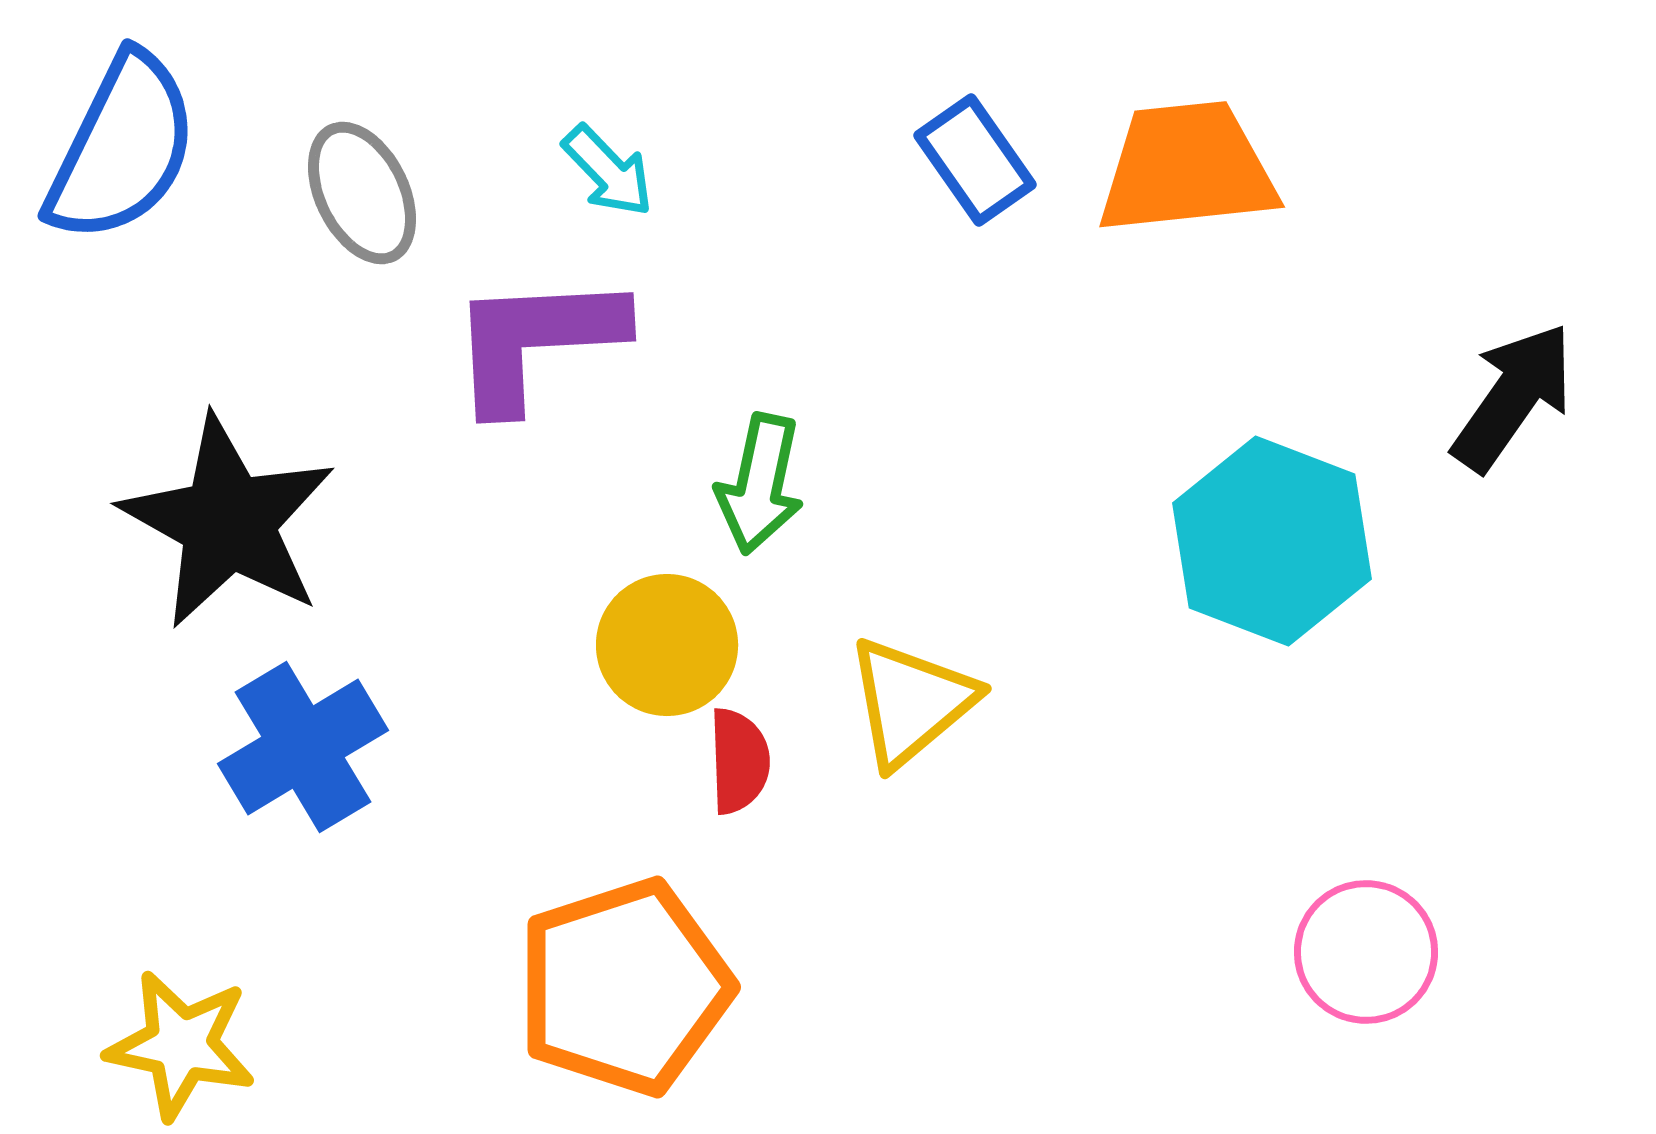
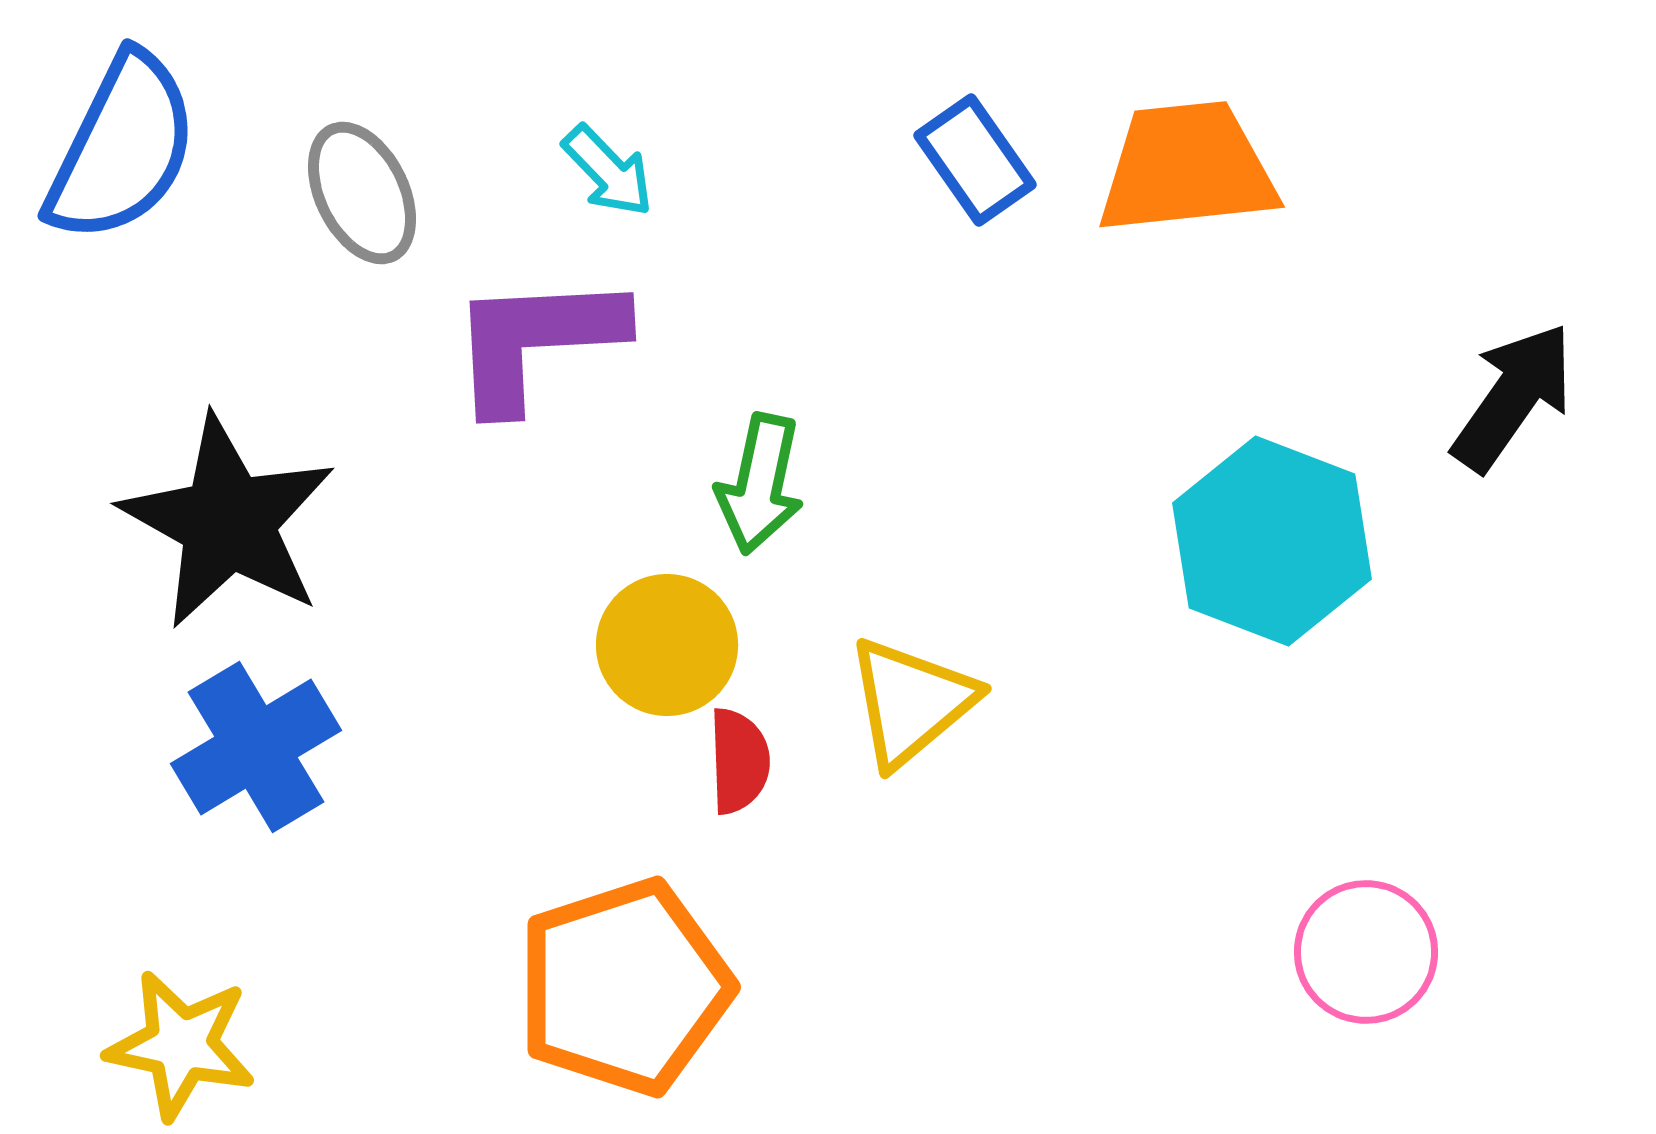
blue cross: moved 47 px left
